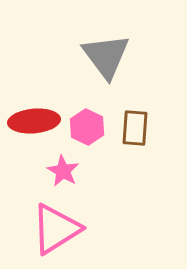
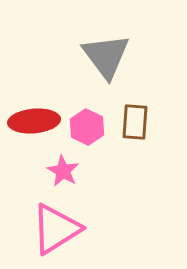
brown rectangle: moved 6 px up
